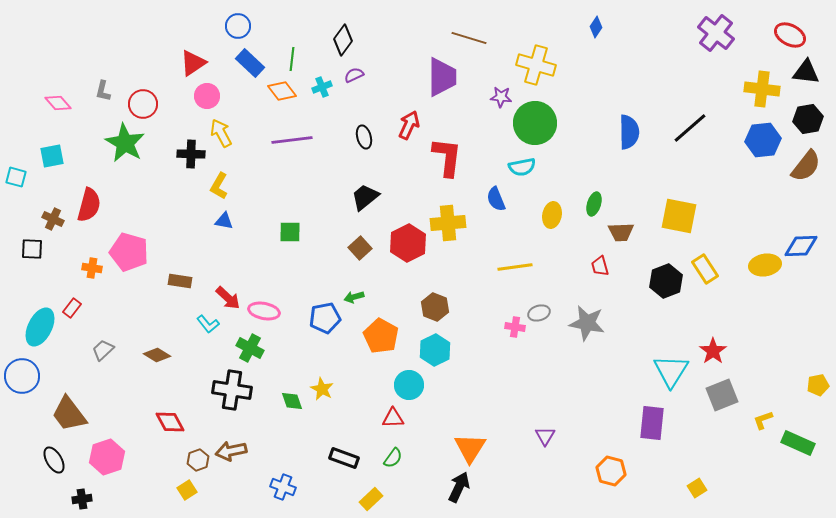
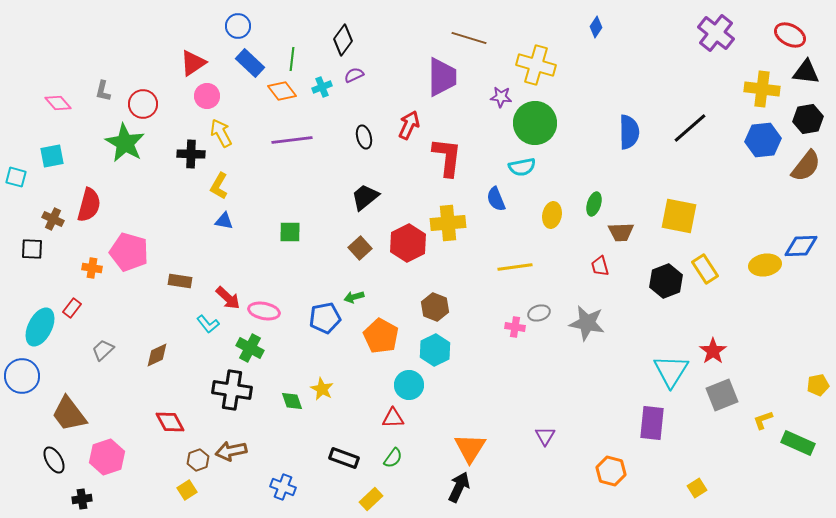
brown diamond at (157, 355): rotated 56 degrees counterclockwise
